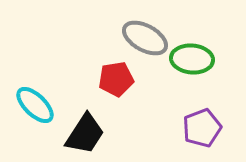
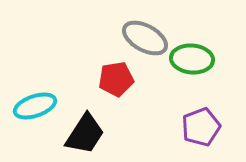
cyan ellipse: moved 1 px down; rotated 63 degrees counterclockwise
purple pentagon: moved 1 px left, 1 px up
